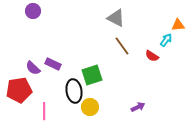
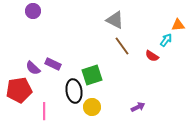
gray triangle: moved 1 px left, 2 px down
yellow circle: moved 2 px right
